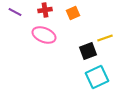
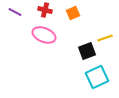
red cross: rotated 24 degrees clockwise
black square: moved 1 px left
